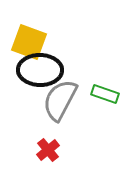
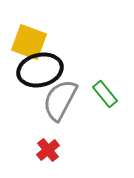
black ellipse: rotated 15 degrees counterclockwise
green rectangle: rotated 32 degrees clockwise
